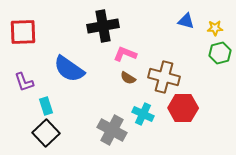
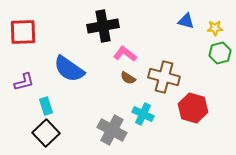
pink L-shape: rotated 15 degrees clockwise
purple L-shape: rotated 85 degrees counterclockwise
red hexagon: moved 10 px right; rotated 16 degrees clockwise
